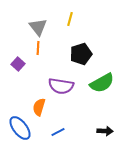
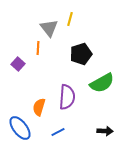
gray triangle: moved 11 px right, 1 px down
purple semicircle: moved 6 px right, 11 px down; rotated 95 degrees counterclockwise
